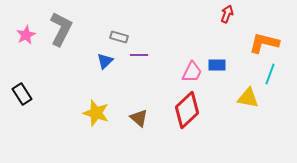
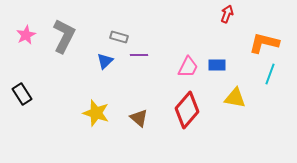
gray L-shape: moved 3 px right, 7 px down
pink trapezoid: moved 4 px left, 5 px up
yellow triangle: moved 13 px left
red diamond: rotated 6 degrees counterclockwise
